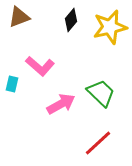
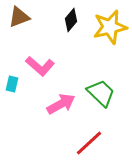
red line: moved 9 px left
